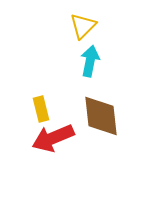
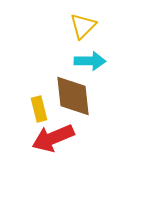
cyan arrow: rotated 80 degrees clockwise
yellow rectangle: moved 2 px left
brown diamond: moved 28 px left, 20 px up
